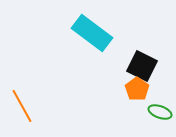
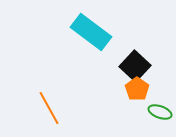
cyan rectangle: moved 1 px left, 1 px up
black square: moved 7 px left; rotated 16 degrees clockwise
orange line: moved 27 px right, 2 px down
